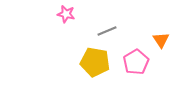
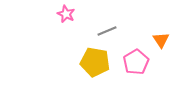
pink star: rotated 12 degrees clockwise
